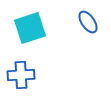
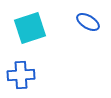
blue ellipse: rotated 25 degrees counterclockwise
